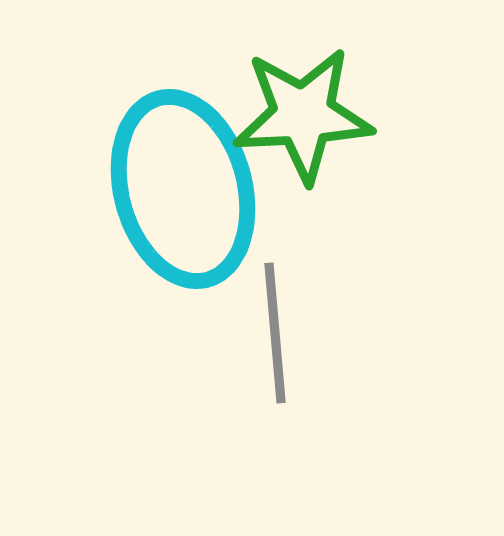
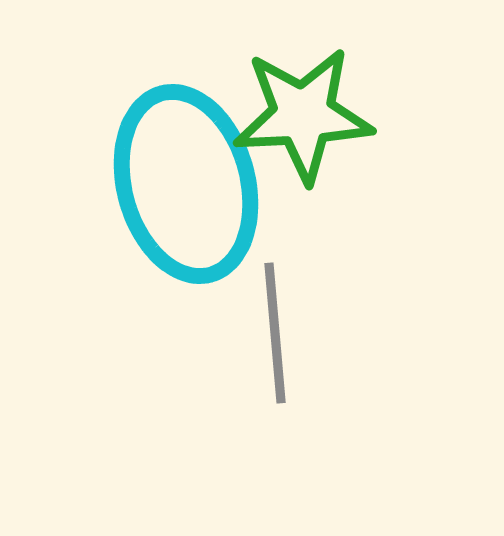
cyan ellipse: moved 3 px right, 5 px up
